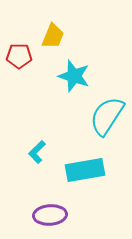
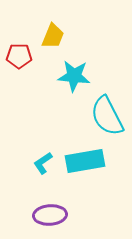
cyan star: rotated 12 degrees counterclockwise
cyan semicircle: rotated 60 degrees counterclockwise
cyan L-shape: moved 6 px right, 11 px down; rotated 10 degrees clockwise
cyan rectangle: moved 9 px up
